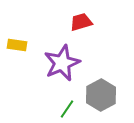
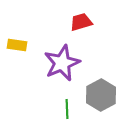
green line: rotated 36 degrees counterclockwise
